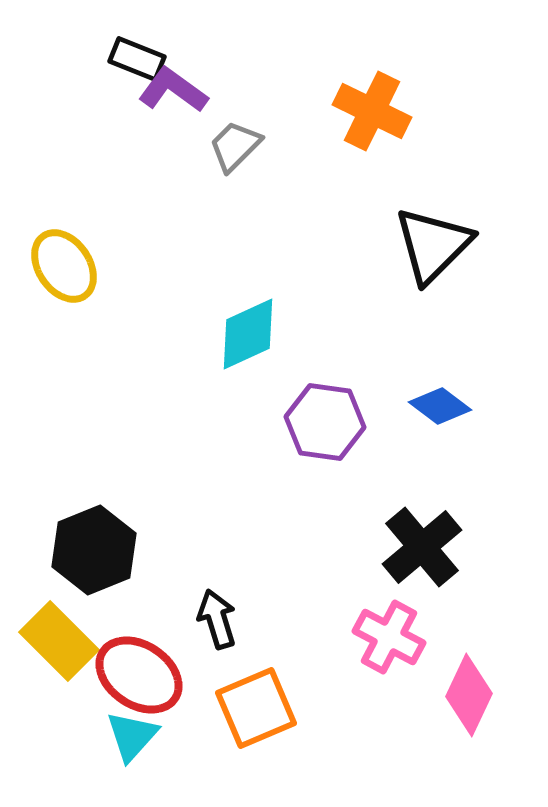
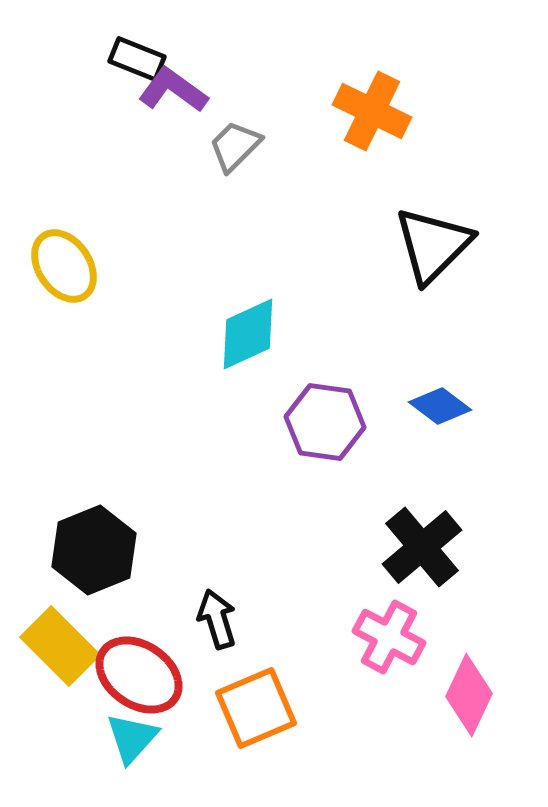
yellow rectangle: moved 1 px right, 5 px down
cyan triangle: moved 2 px down
